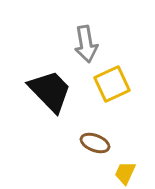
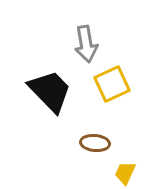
brown ellipse: rotated 16 degrees counterclockwise
